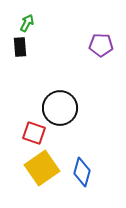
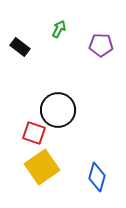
green arrow: moved 32 px right, 6 px down
black rectangle: rotated 48 degrees counterclockwise
black circle: moved 2 px left, 2 px down
yellow square: moved 1 px up
blue diamond: moved 15 px right, 5 px down
